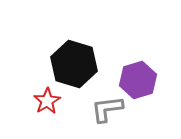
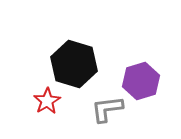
purple hexagon: moved 3 px right, 1 px down
